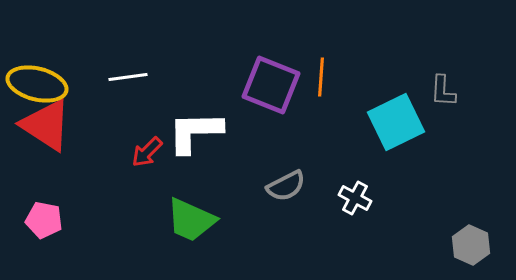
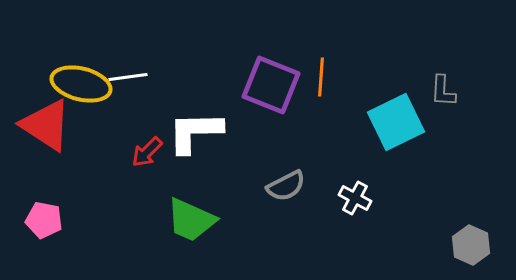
yellow ellipse: moved 44 px right
